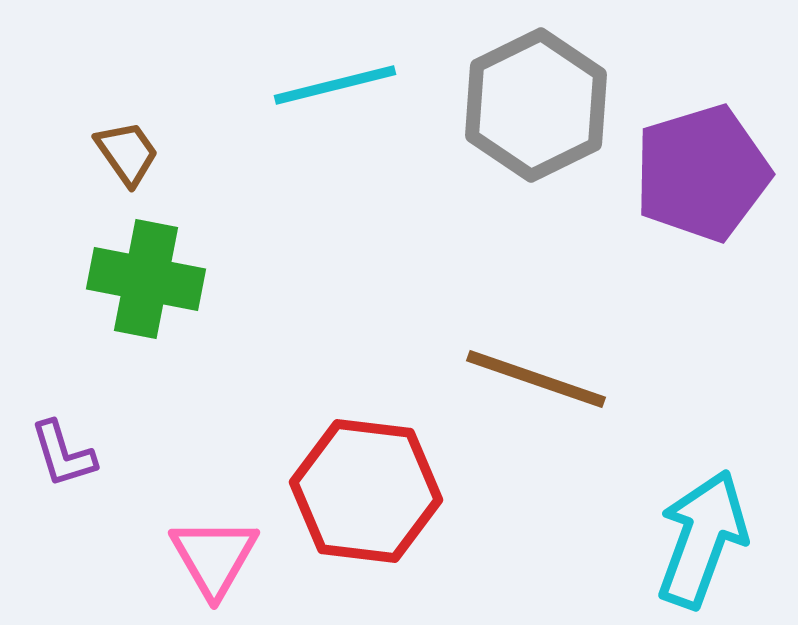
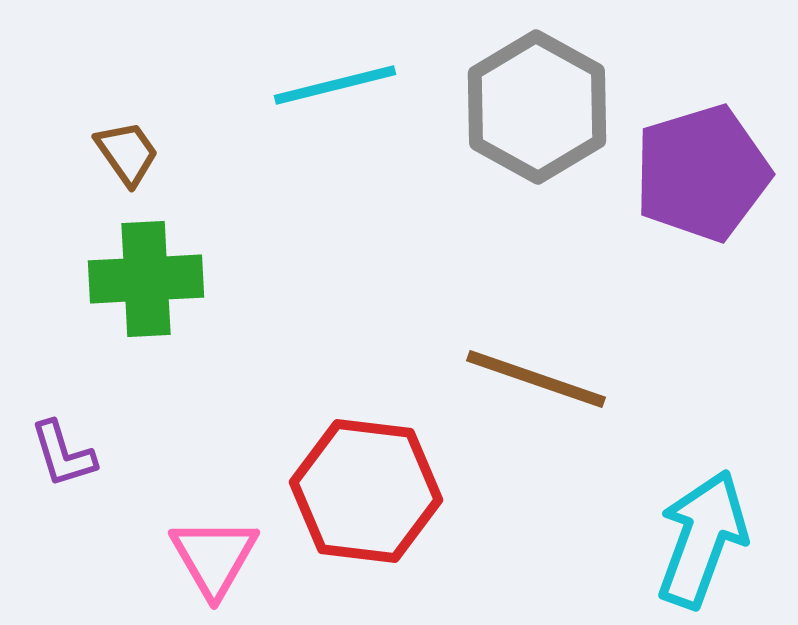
gray hexagon: moved 1 px right, 2 px down; rotated 5 degrees counterclockwise
green cross: rotated 14 degrees counterclockwise
